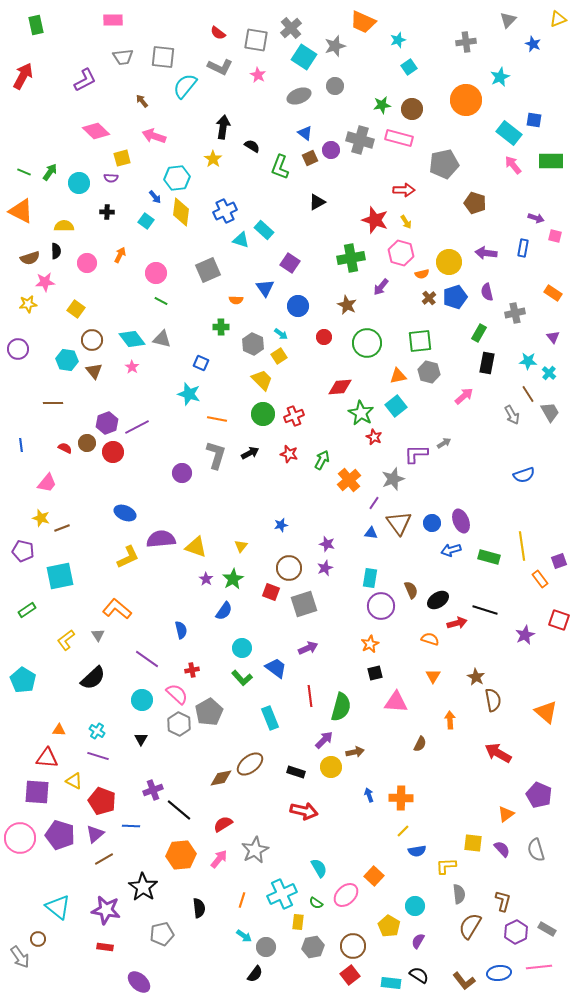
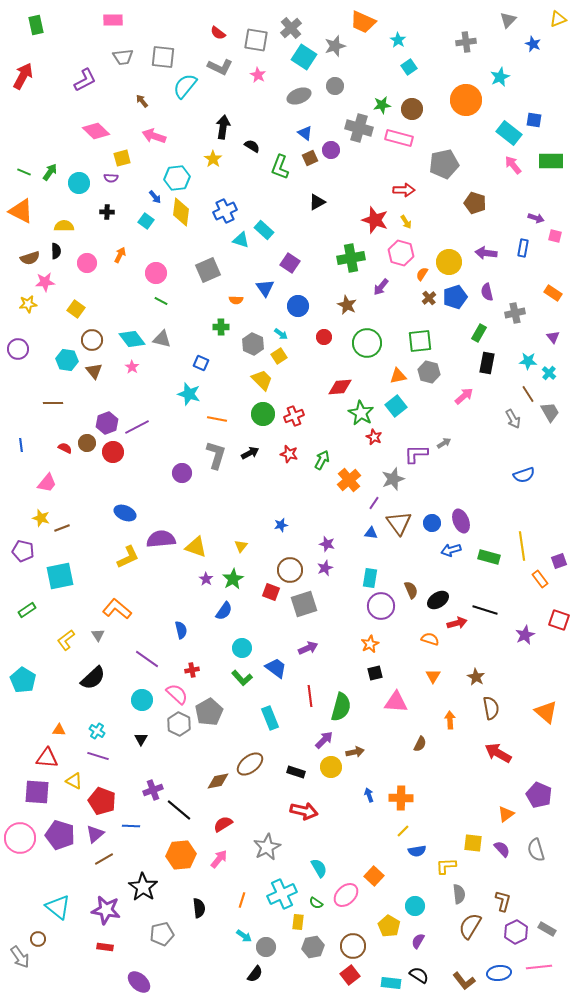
cyan star at (398, 40): rotated 21 degrees counterclockwise
gray cross at (360, 140): moved 1 px left, 12 px up
orange semicircle at (422, 274): rotated 136 degrees clockwise
gray arrow at (512, 415): moved 1 px right, 4 px down
brown circle at (289, 568): moved 1 px right, 2 px down
brown semicircle at (493, 700): moved 2 px left, 8 px down
brown diamond at (221, 778): moved 3 px left, 3 px down
gray star at (255, 850): moved 12 px right, 3 px up
